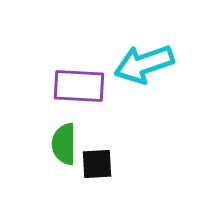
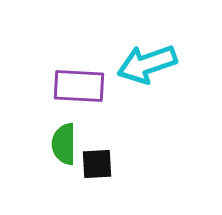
cyan arrow: moved 3 px right
